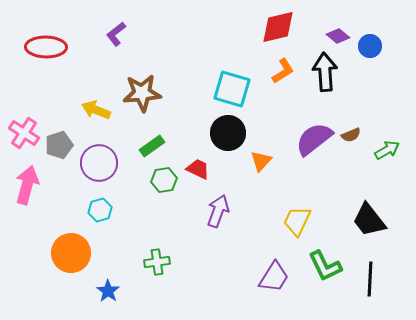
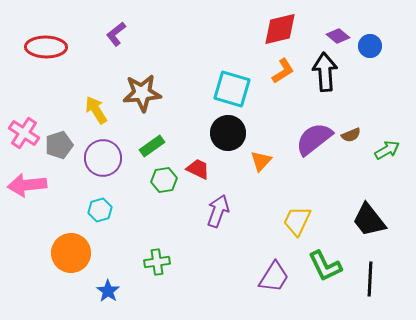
red diamond: moved 2 px right, 2 px down
yellow arrow: rotated 36 degrees clockwise
purple circle: moved 4 px right, 5 px up
pink arrow: rotated 111 degrees counterclockwise
